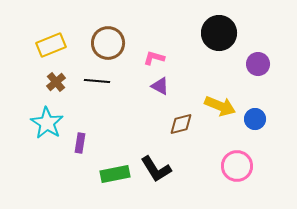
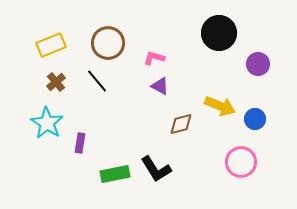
black line: rotated 45 degrees clockwise
pink circle: moved 4 px right, 4 px up
